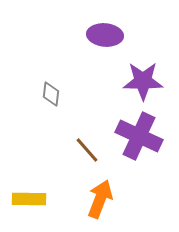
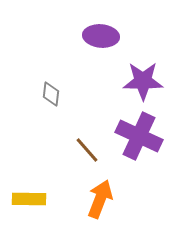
purple ellipse: moved 4 px left, 1 px down
